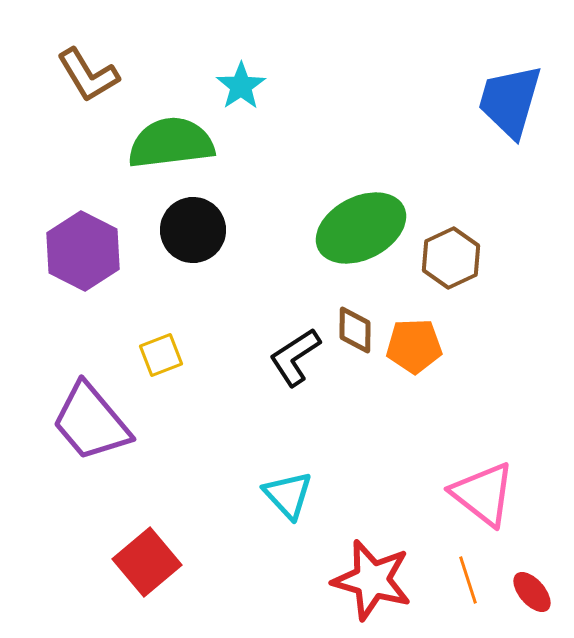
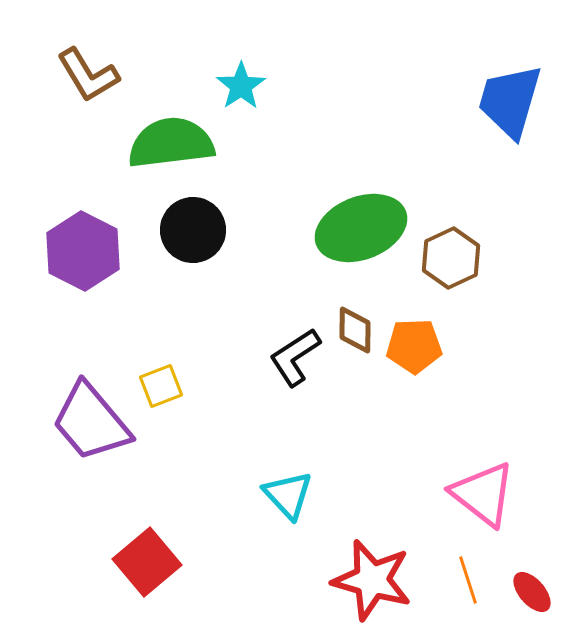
green ellipse: rotated 6 degrees clockwise
yellow square: moved 31 px down
